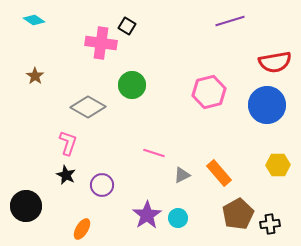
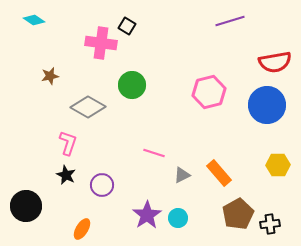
brown star: moved 15 px right; rotated 24 degrees clockwise
